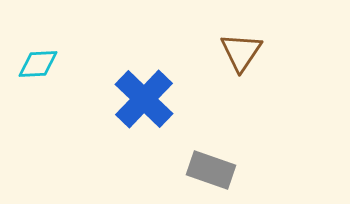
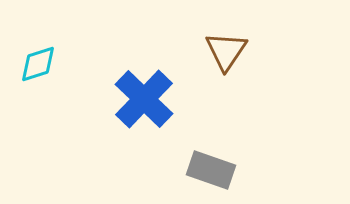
brown triangle: moved 15 px left, 1 px up
cyan diamond: rotated 15 degrees counterclockwise
